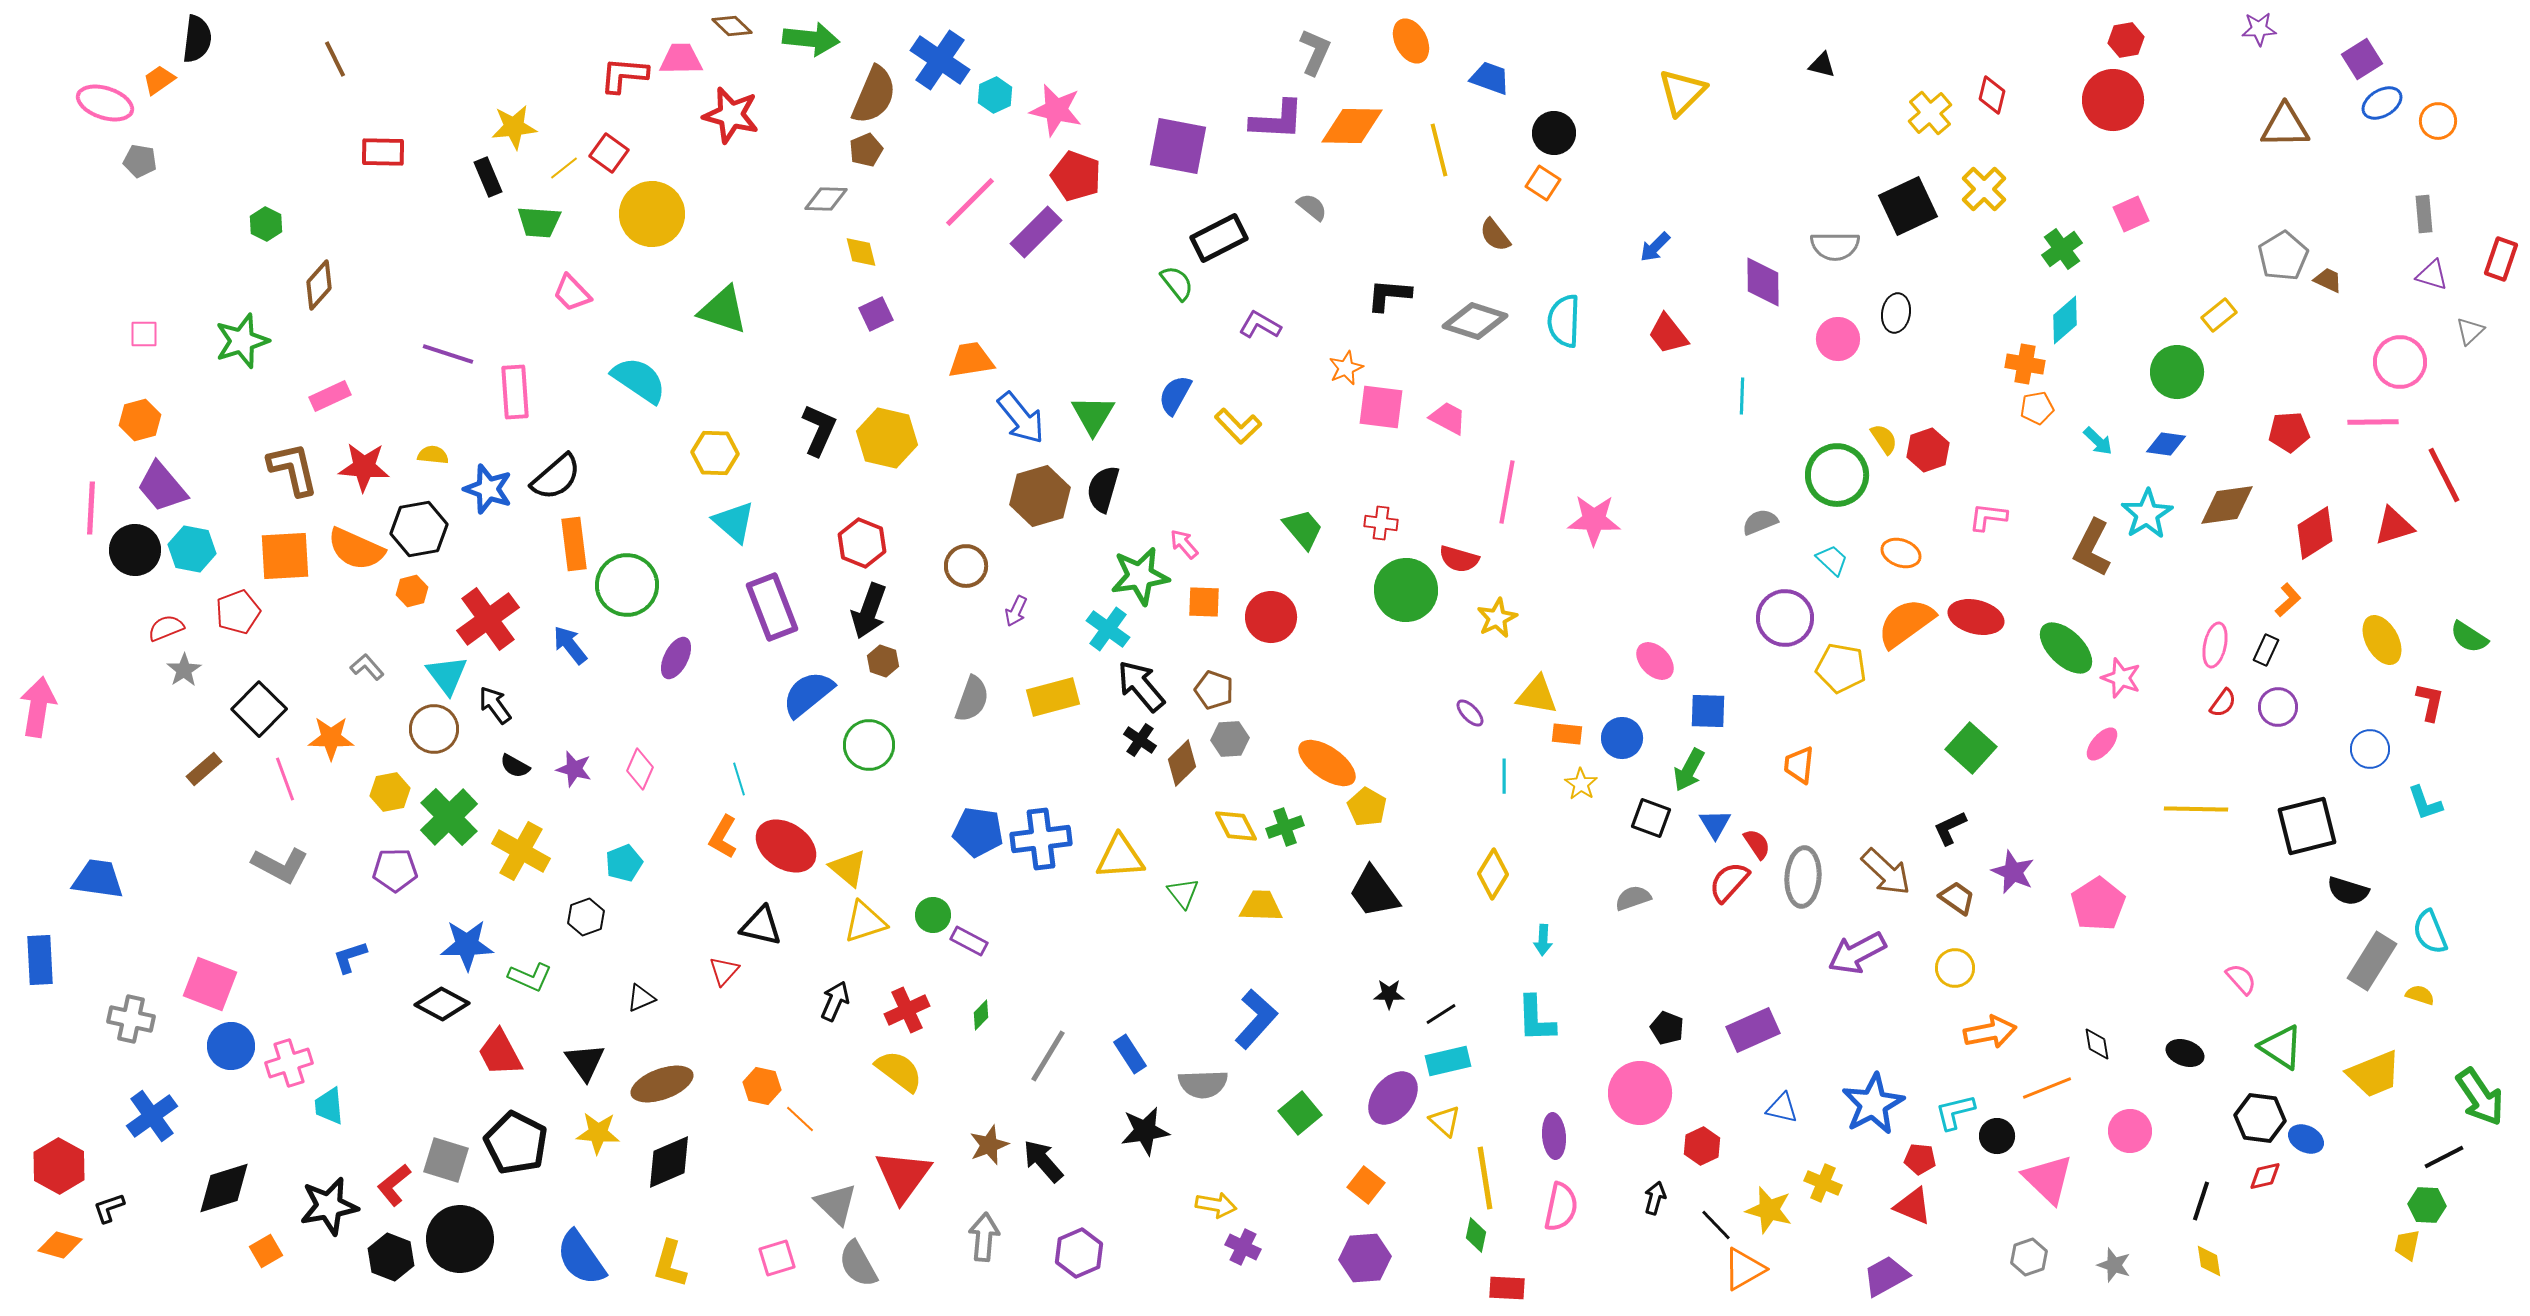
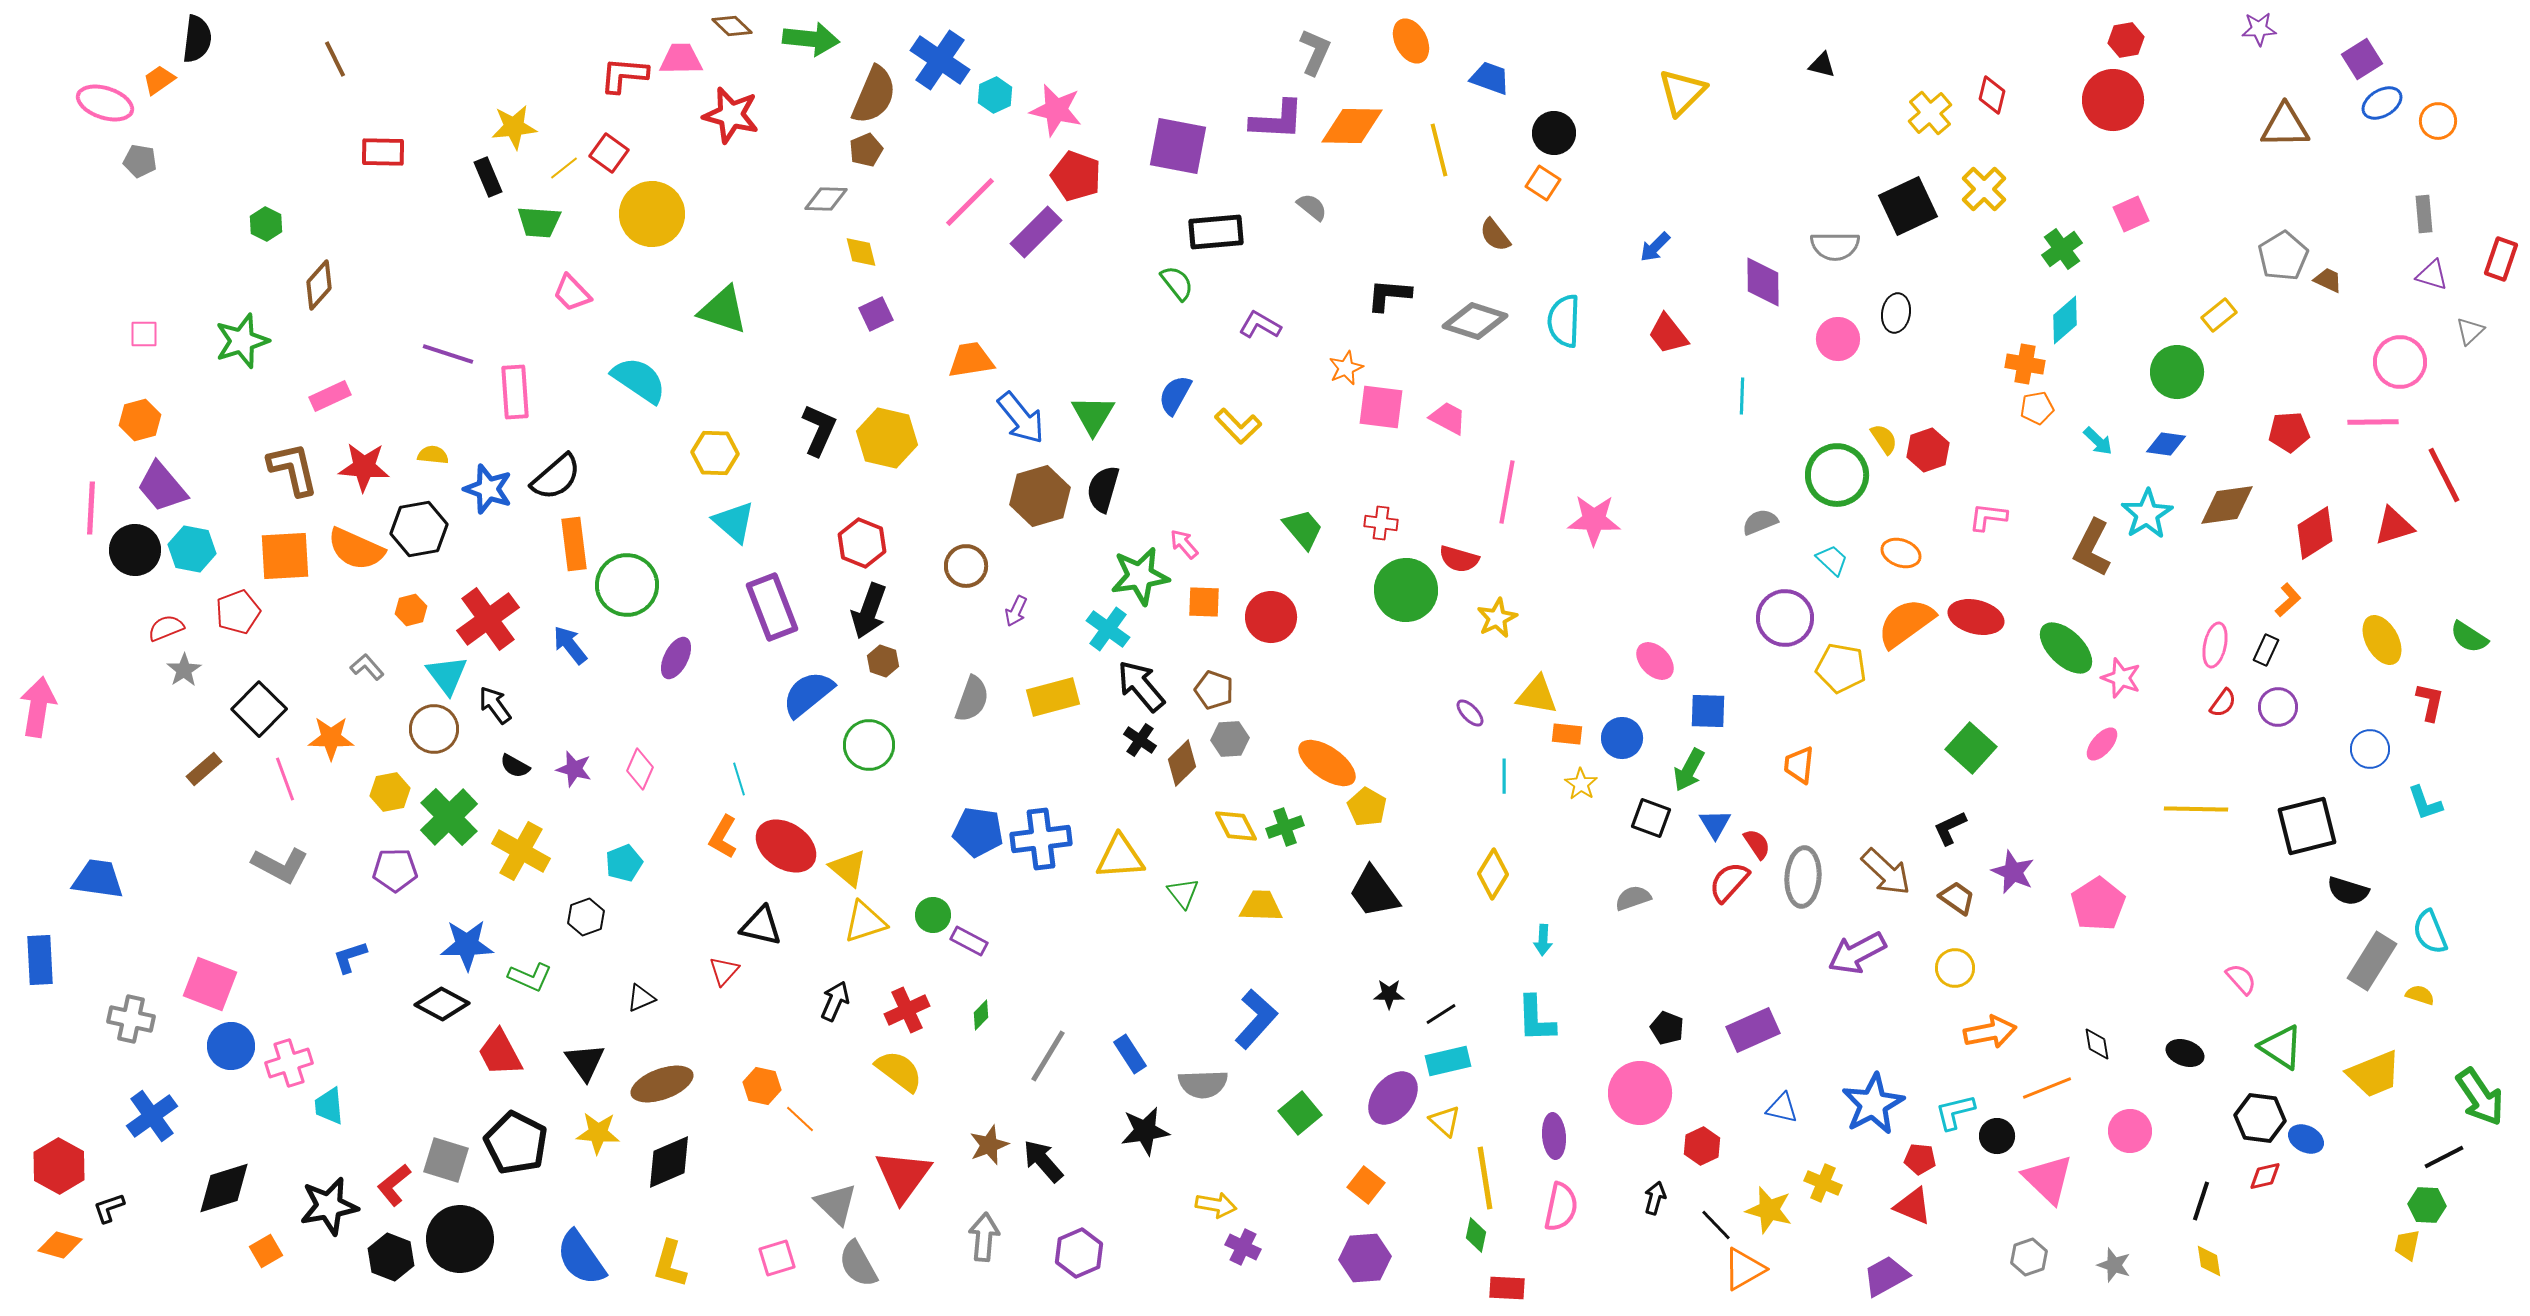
black rectangle at (1219, 238): moved 3 px left, 6 px up; rotated 22 degrees clockwise
orange hexagon at (412, 591): moved 1 px left, 19 px down
